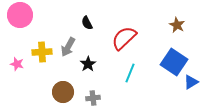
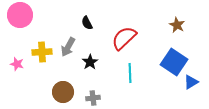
black star: moved 2 px right, 2 px up
cyan line: rotated 24 degrees counterclockwise
